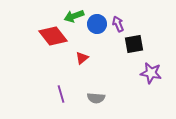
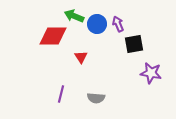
green arrow: rotated 42 degrees clockwise
red diamond: rotated 52 degrees counterclockwise
red triangle: moved 1 px left, 1 px up; rotated 24 degrees counterclockwise
purple line: rotated 30 degrees clockwise
